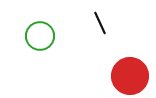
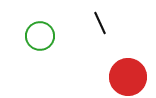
red circle: moved 2 px left, 1 px down
